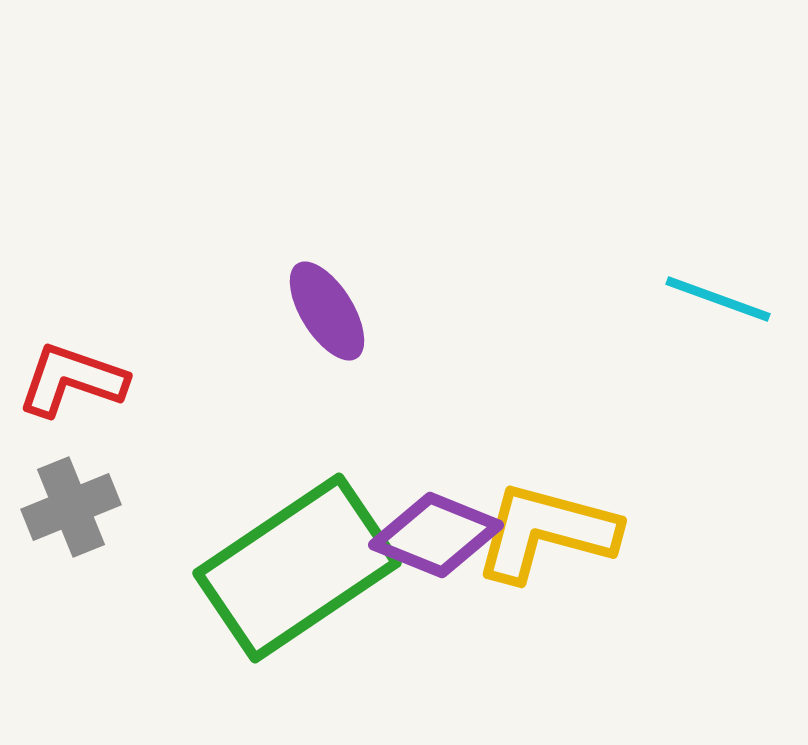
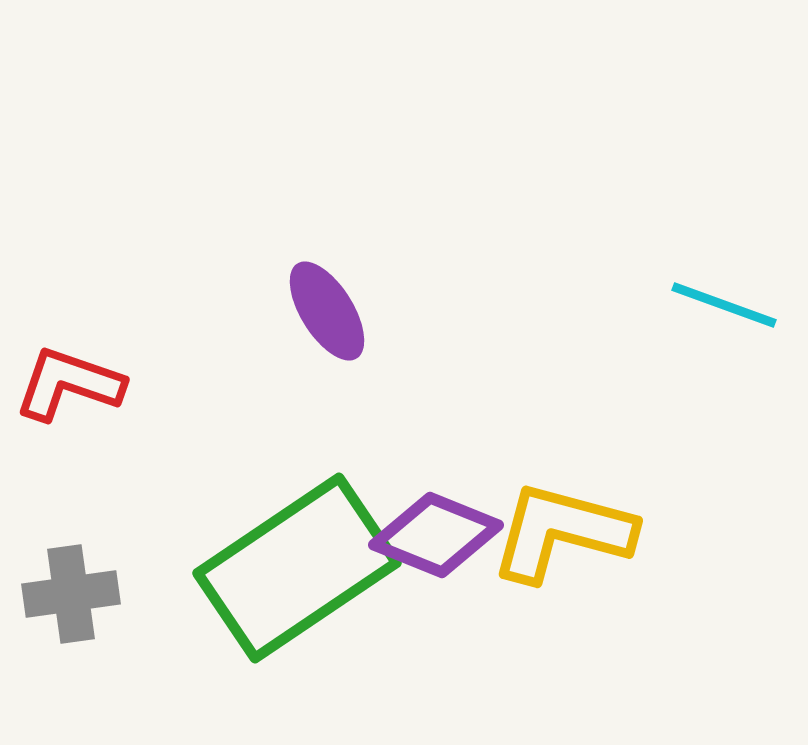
cyan line: moved 6 px right, 6 px down
red L-shape: moved 3 px left, 4 px down
gray cross: moved 87 px down; rotated 14 degrees clockwise
yellow L-shape: moved 16 px right
